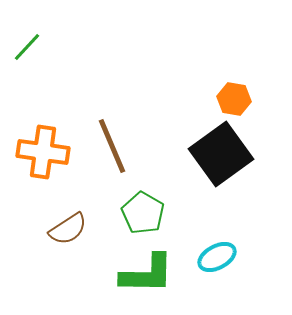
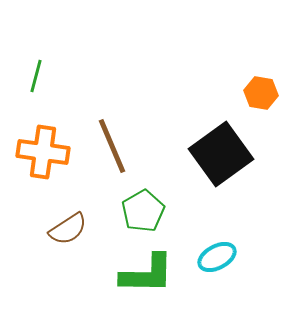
green line: moved 9 px right, 29 px down; rotated 28 degrees counterclockwise
orange hexagon: moved 27 px right, 6 px up
green pentagon: moved 2 px up; rotated 12 degrees clockwise
